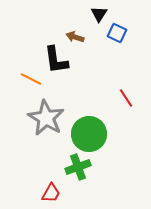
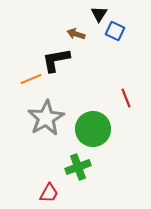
blue square: moved 2 px left, 2 px up
brown arrow: moved 1 px right, 3 px up
black L-shape: rotated 88 degrees clockwise
orange line: rotated 50 degrees counterclockwise
red line: rotated 12 degrees clockwise
gray star: rotated 12 degrees clockwise
green circle: moved 4 px right, 5 px up
red trapezoid: moved 2 px left
